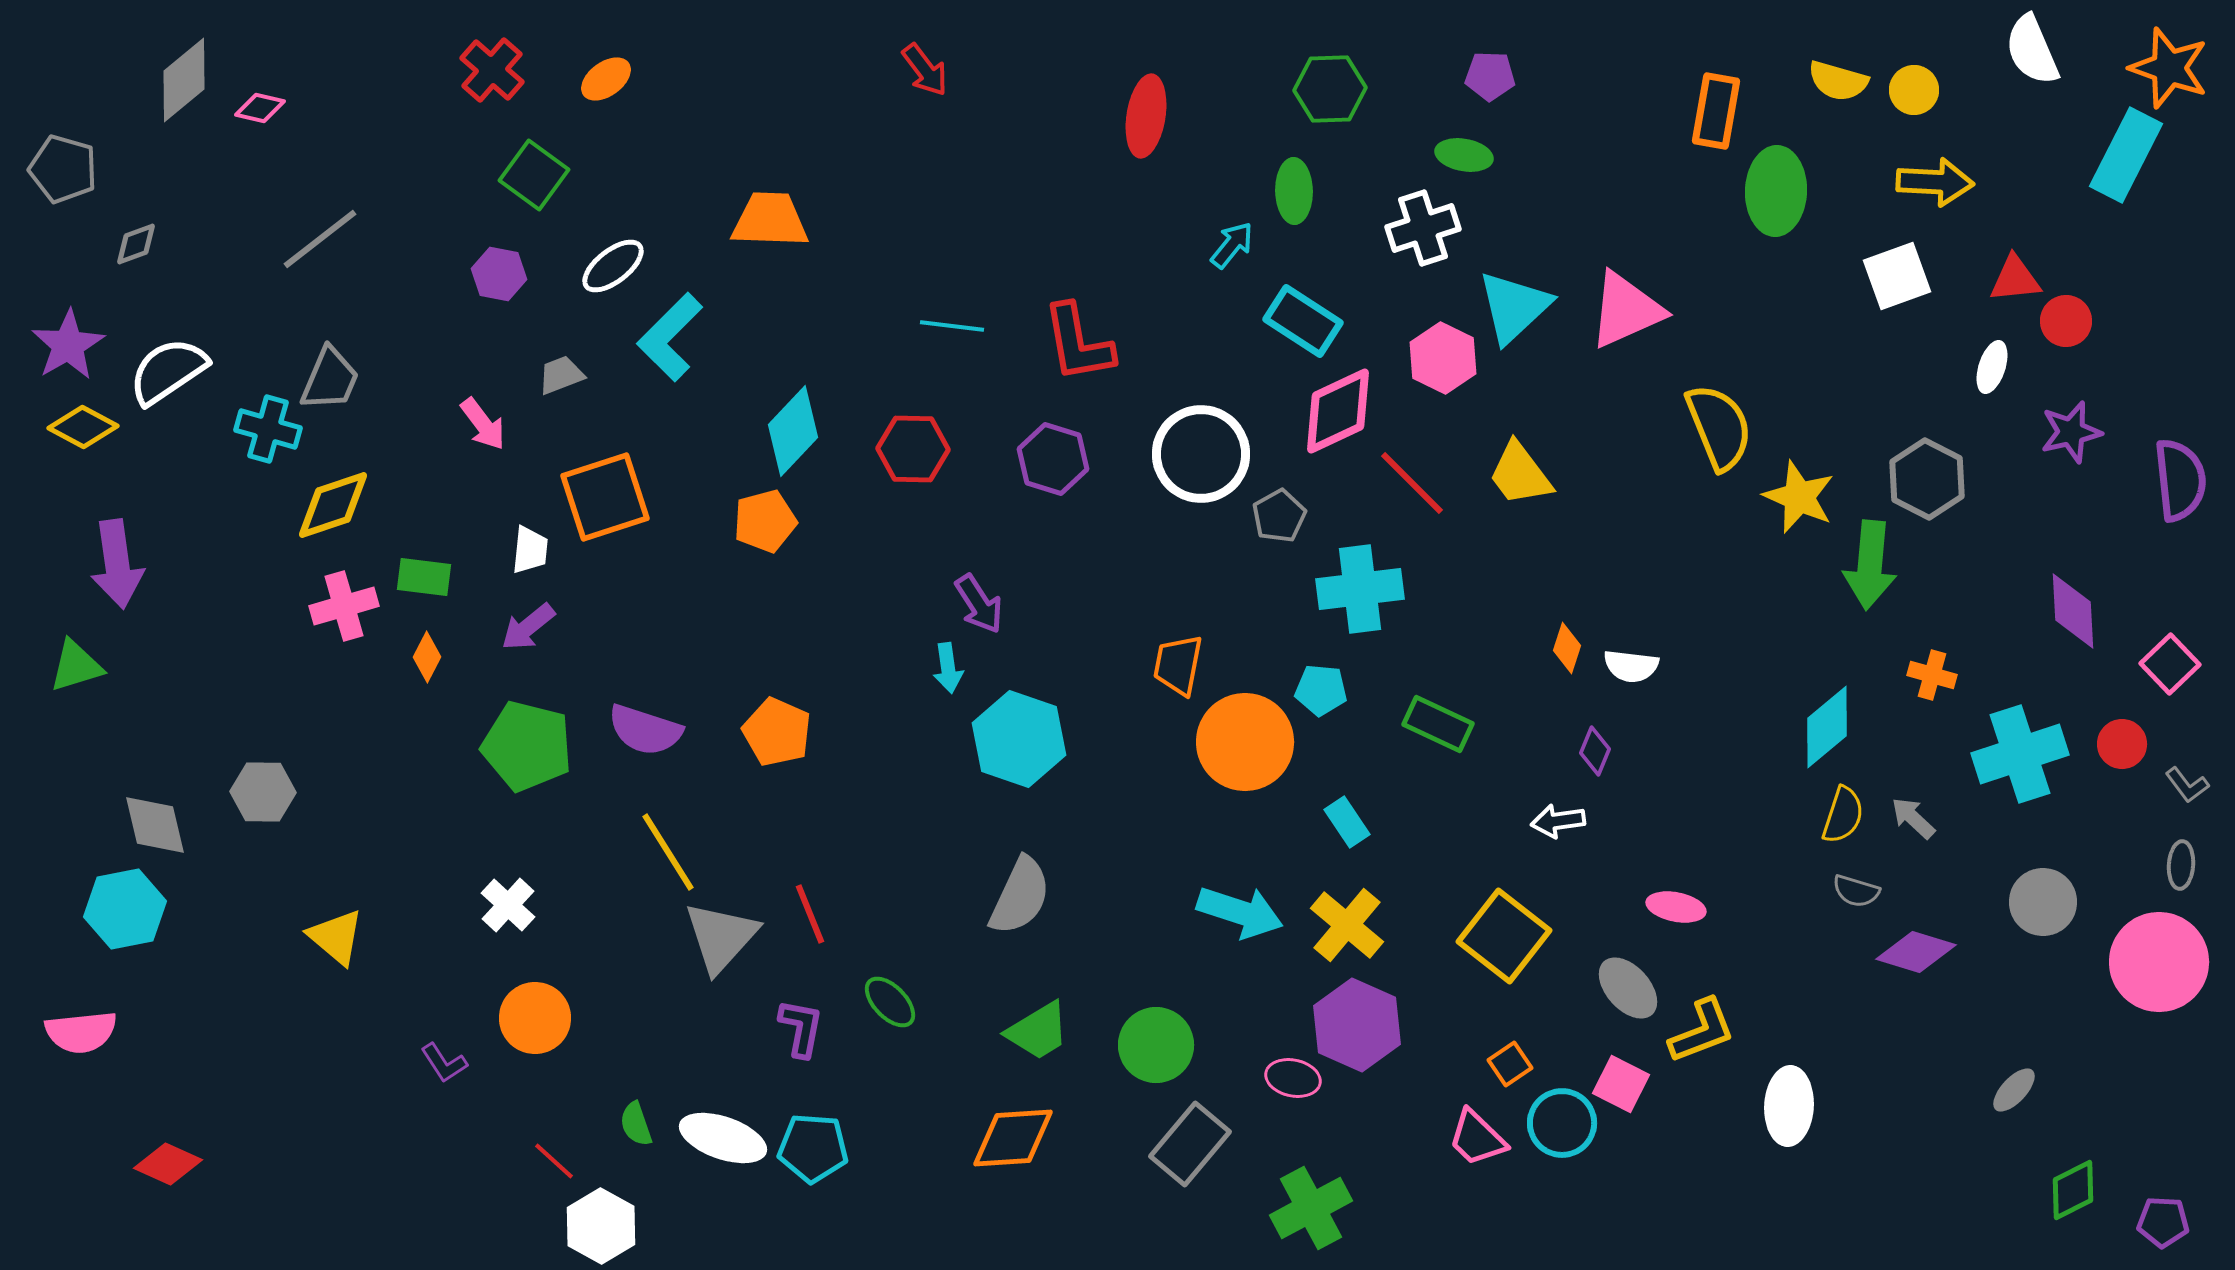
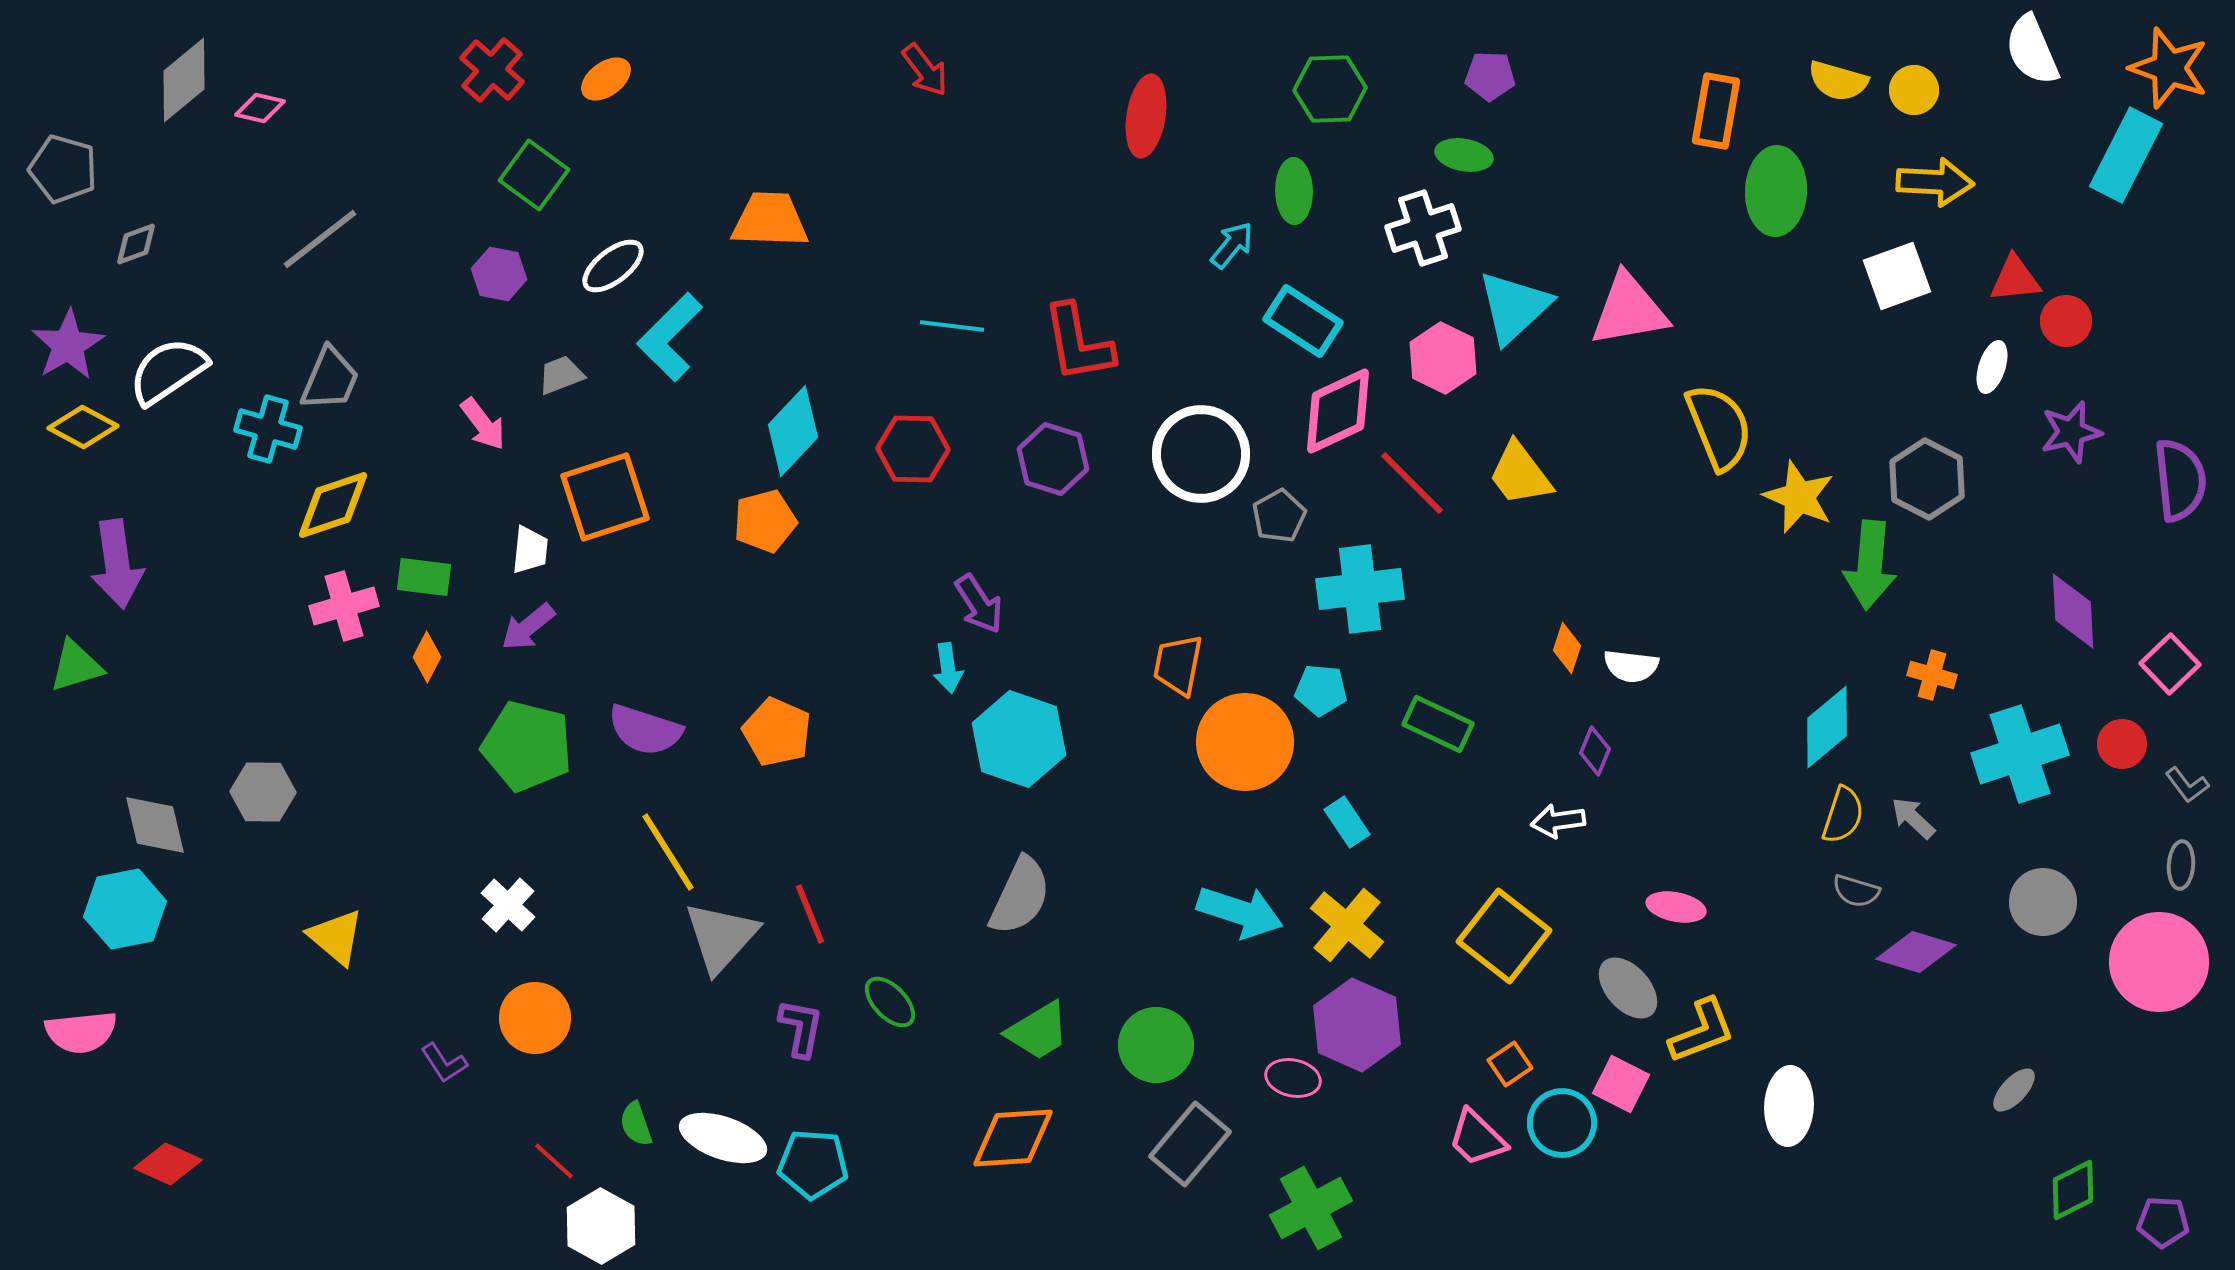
pink triangle at (1626, 310): moved 3 px right; rotated 14 degrees clockwise
cyan pentagon at (813, 1148): moved 16 px down
